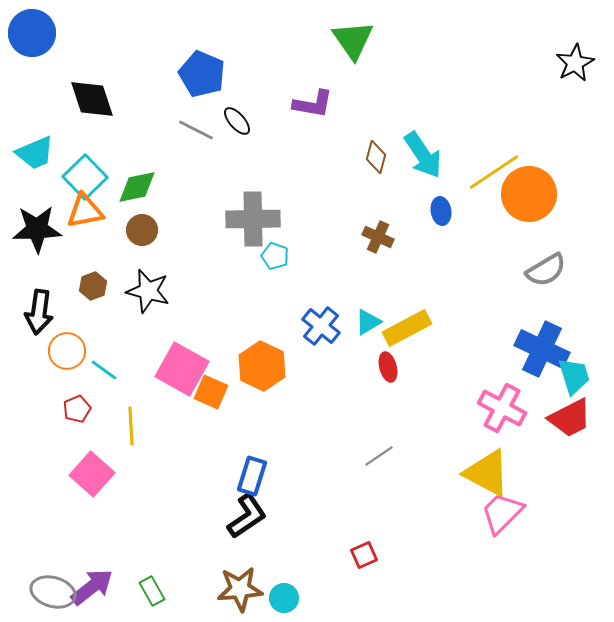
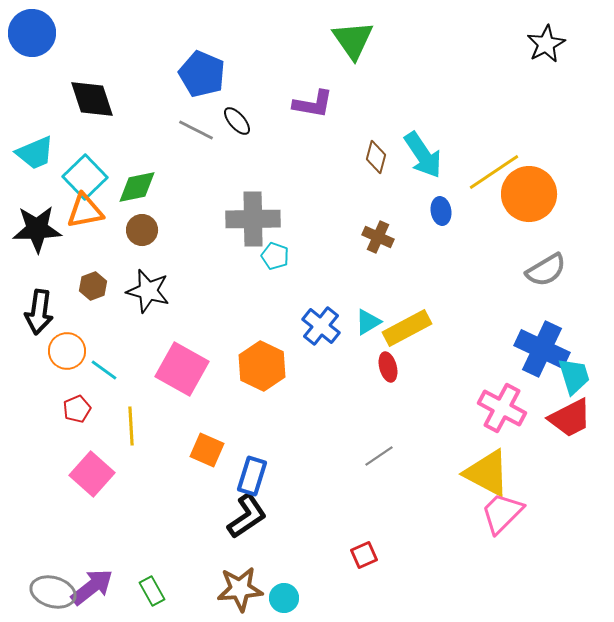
black star at (575, 63): moved 29 px left, 19 px up
orange square at (211, 392): moved 4 px left, 58 px down
